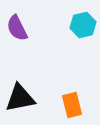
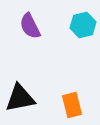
purple semicircle: moved 13 px right, 2 px up
